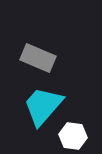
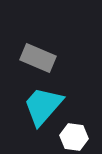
white hexagon: moved 1 px right, 1 px down
